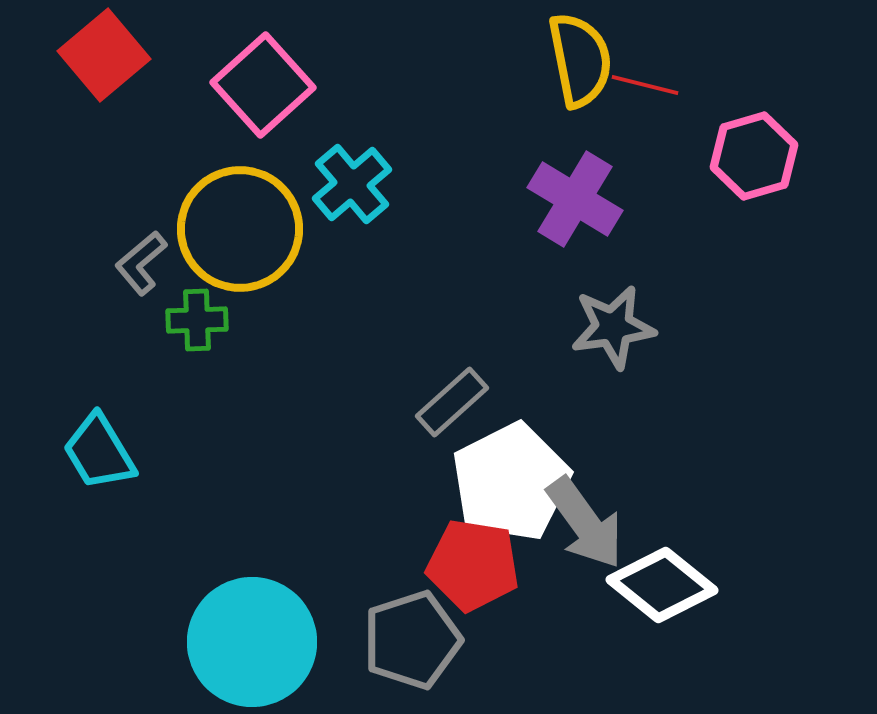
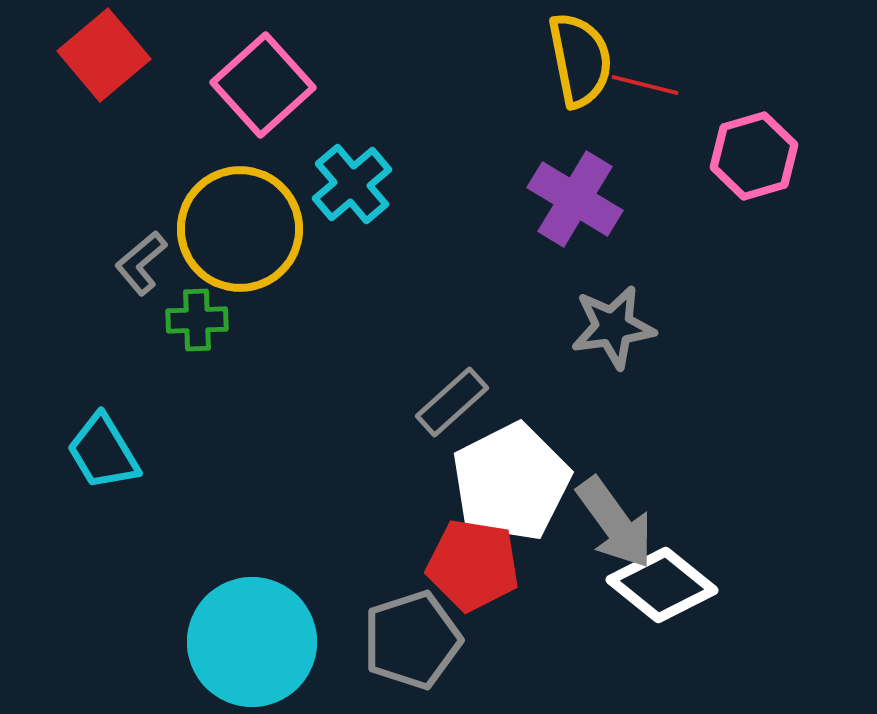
cyan trapezoid: moved 4 px right
gray arrow: moved 30 px right
